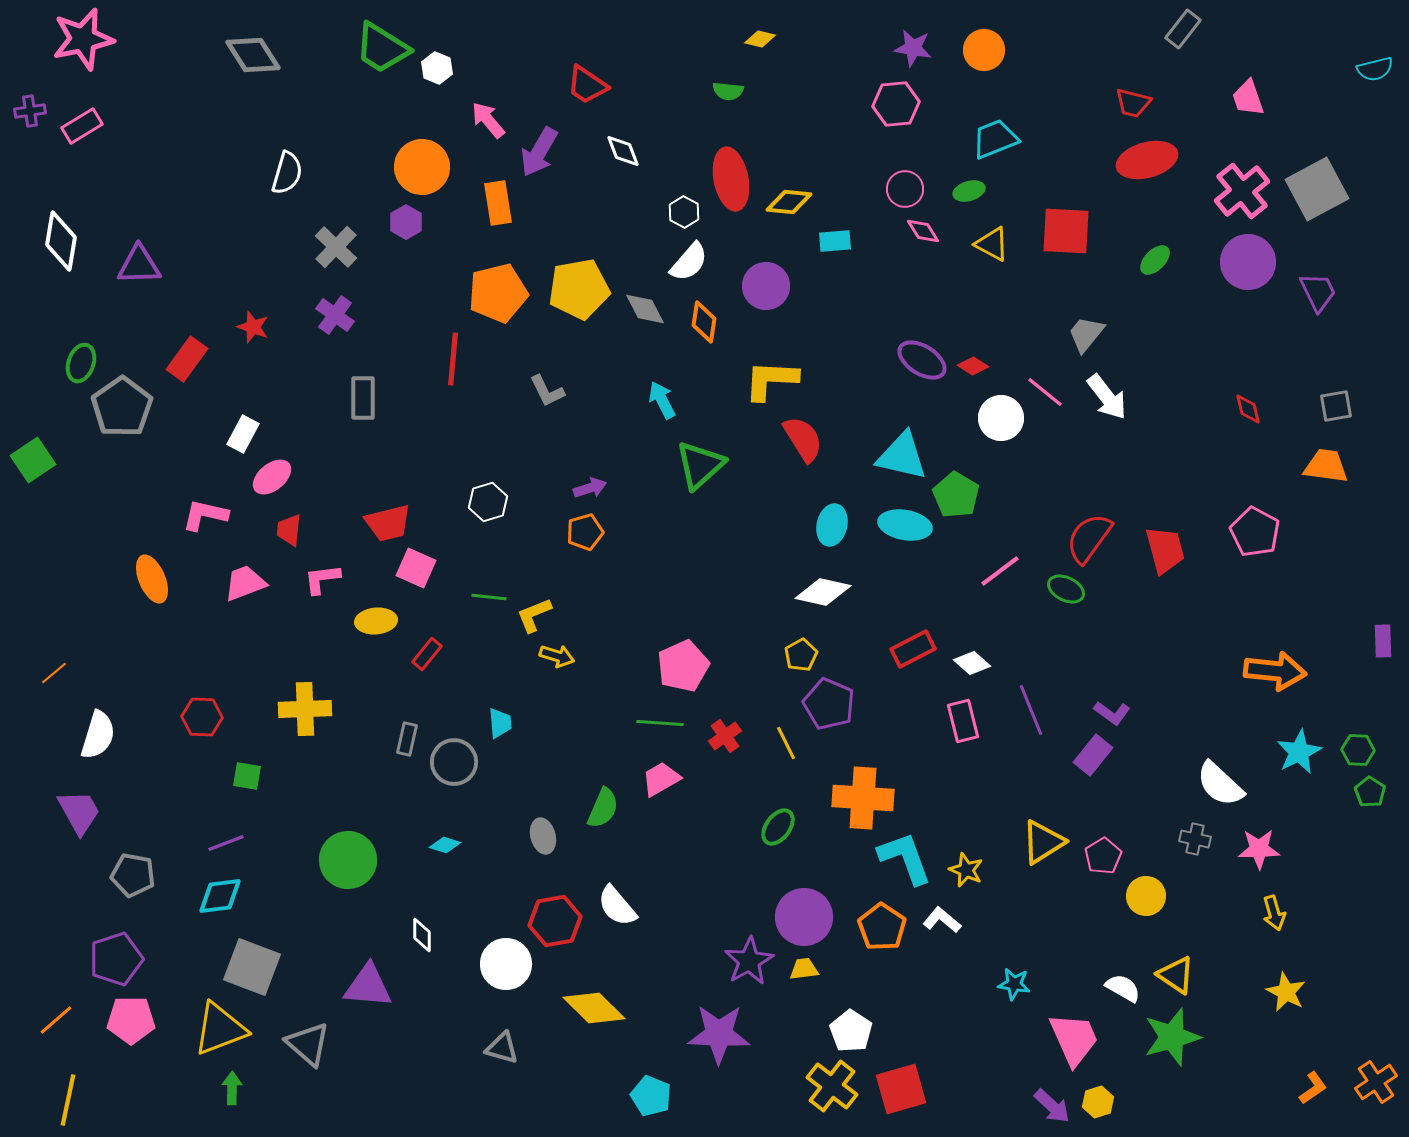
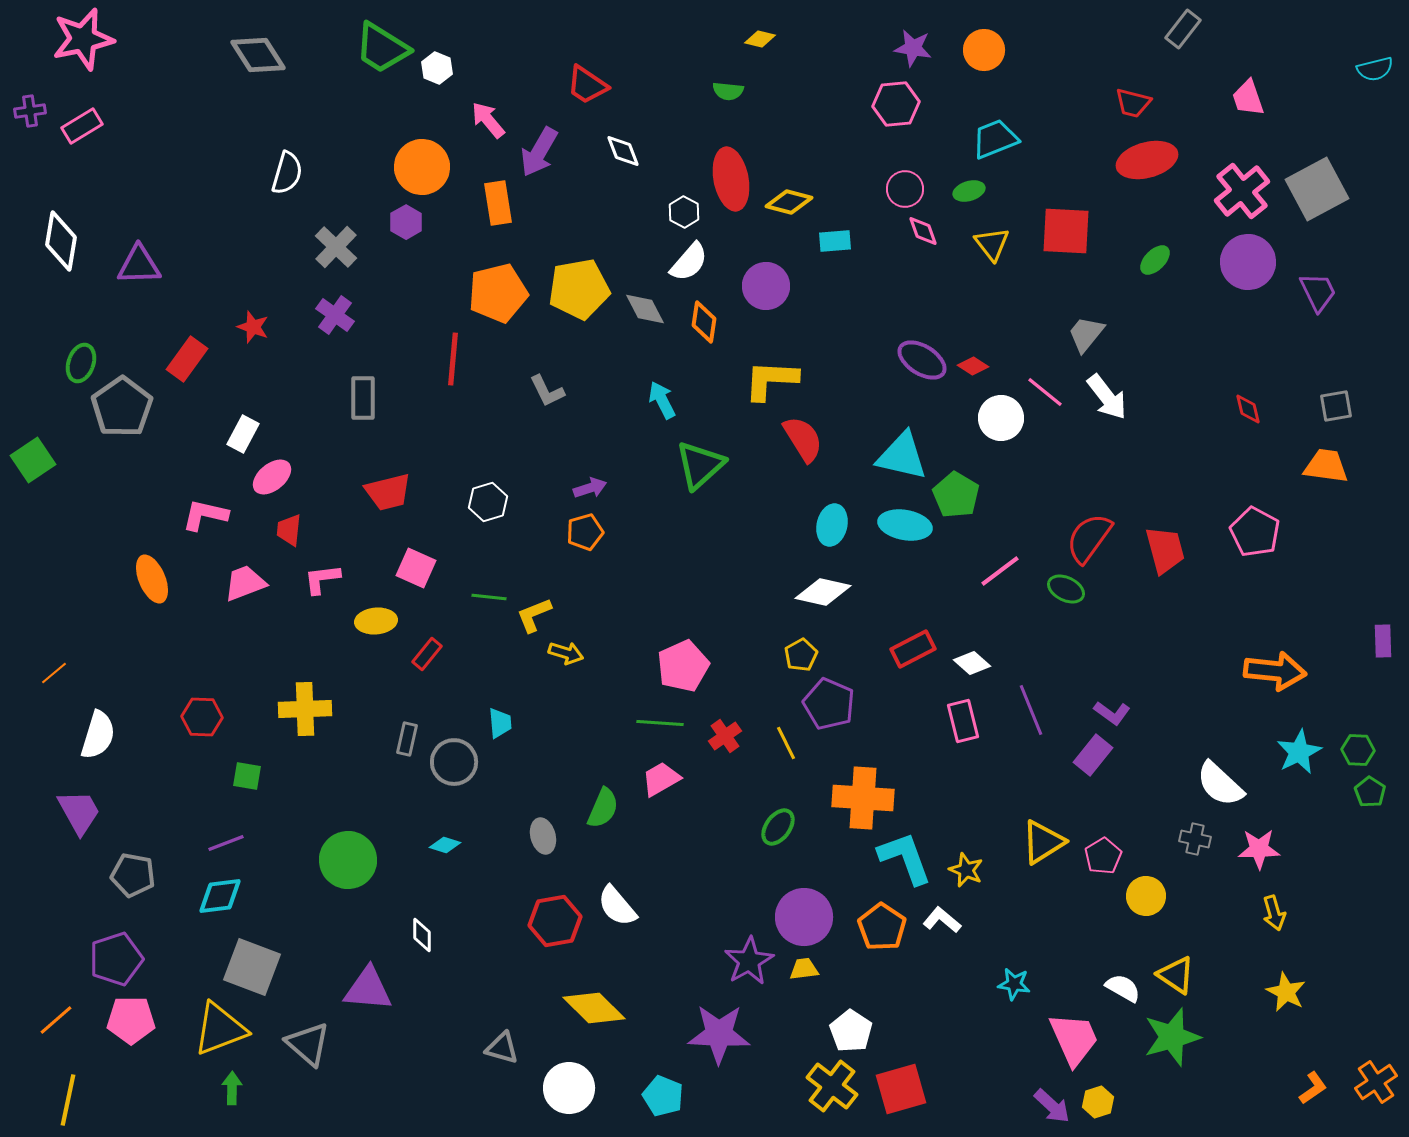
gray diamond at (253, 55): moved 5 px right
yellow diamond at (789, 202): rotated 9 degrees clockwise
pink diamond at (923, 231): rotated 12 degrees clockwise
yellow triangle at (992, 244): rotated 24 degrees clockwise
red trapezoid at (388, 523): moved 31 px up
yellow arrow at (557, 656): moved 9 px right, 3 px up
white circle at (506, 964): moved 63 px right, 124 px down
purple triangle at (368, 986): moved 3 px down
cyan pentagon at (651, 1096): moved 12 px right
